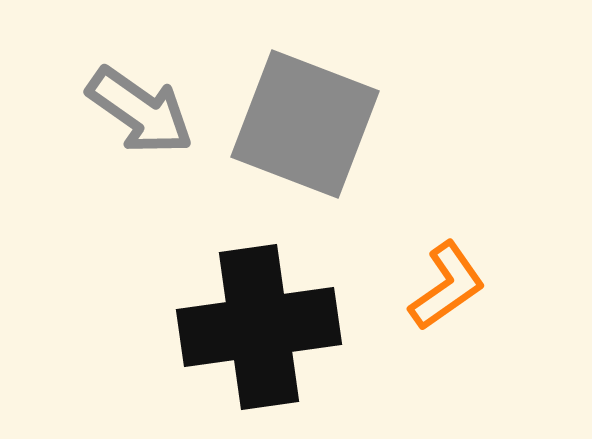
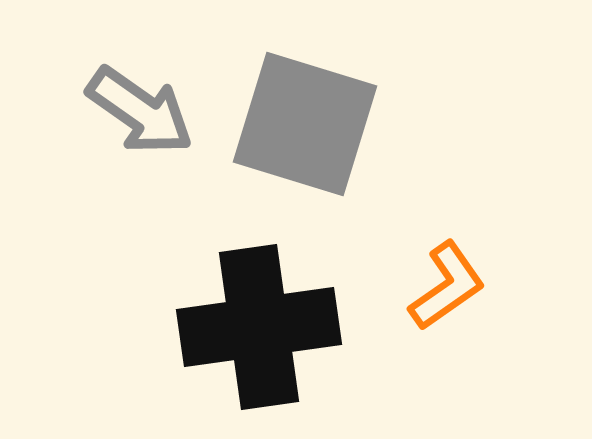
gray square: rotated 4 degrees counterclockwise
